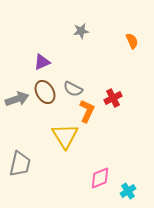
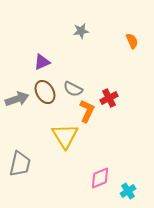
red cross: moved 4 px left
